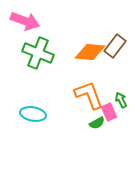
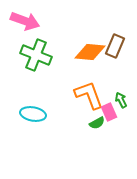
brown rectangle: rotated 15 degrees counterclockwise
green cross: moved 2 px left, 2 px down
